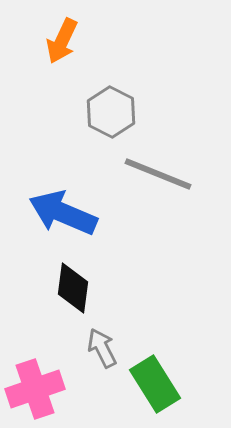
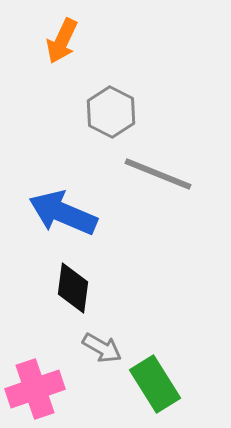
gray arrow: rotated 147 degrees clockwise
